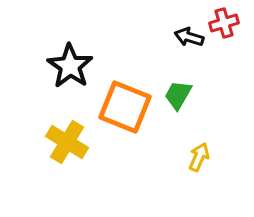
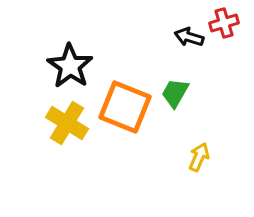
green trapezoid: moved 3 px left, 2 px up
yellow cross: moved 19 px up
